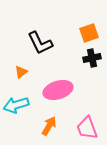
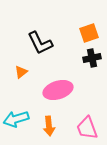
cyan arrow: moved 14 px down
orange arrow: rotated 144 degrees clockwise
